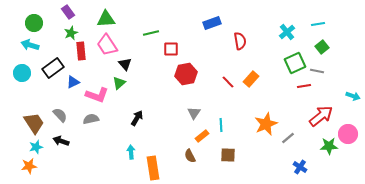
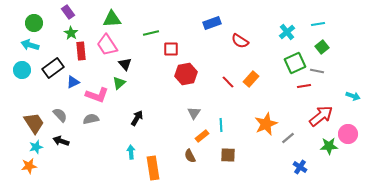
green triangle at (106, 19): moved 6 px right
green star at (71, 33): rotated 16 degrees counterclockwise
red semicircle at (240, 41): rotated 132 degrees clockwise
cyan circle at (22, 73): moved 3 px up
